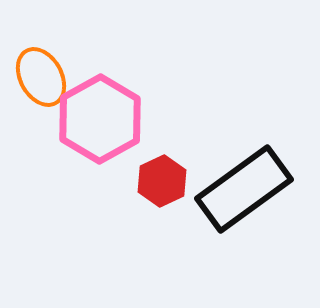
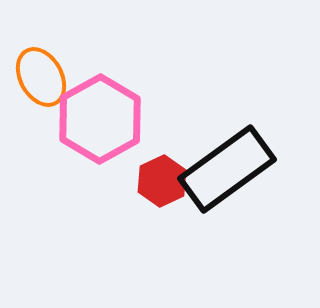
black rectangle: moved 17 px left, 20 px up
